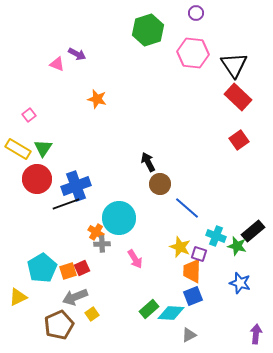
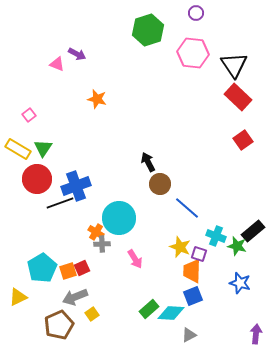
red square at (239, 140): moved 4 px right
black line at (66, 204): moved 6 px left, 1 px up
